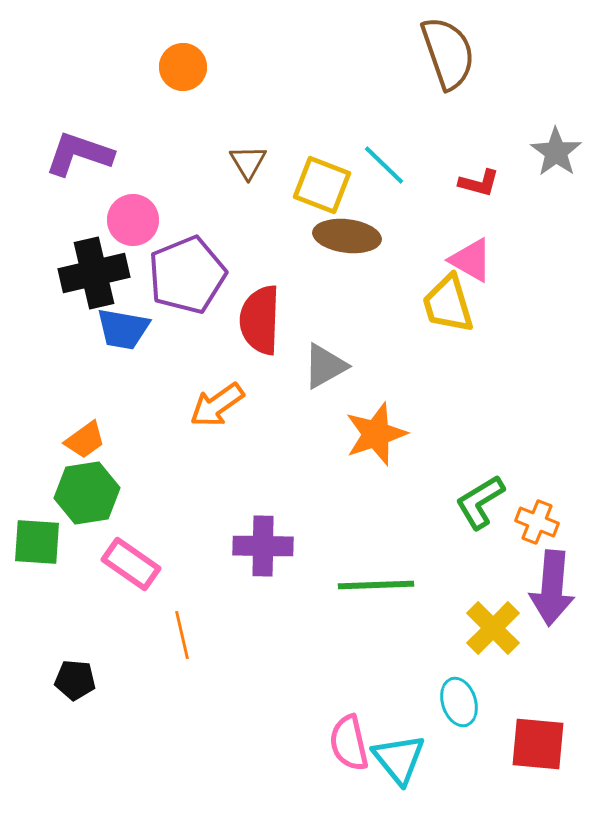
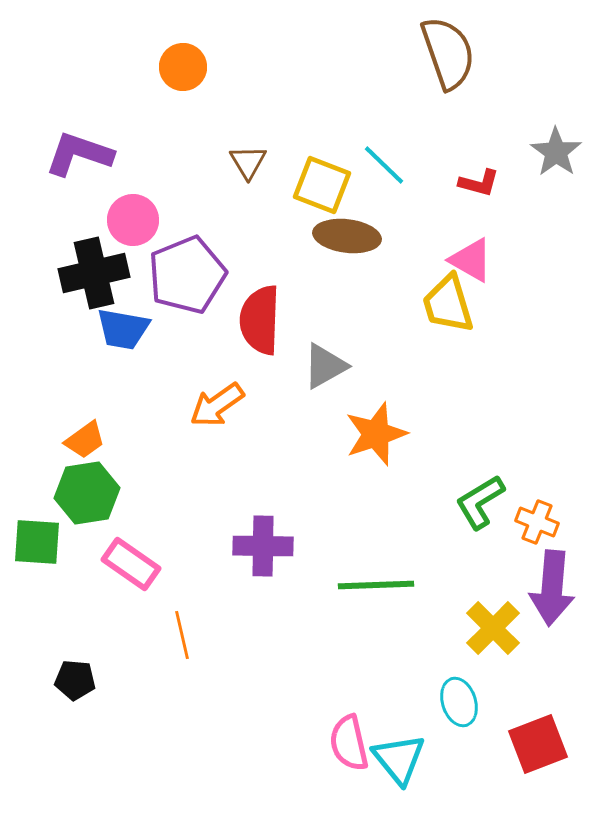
red square: rotated 26 degrees counterclockwise
